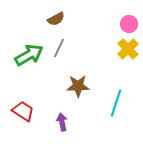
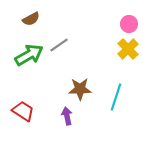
brown semicircle: moved 25 px left
gray line: moved 3 px up; rotated 30 degrees clockwise
brown star: moved 2 px right, 3 px down
cyan line: moved 6 px up
purple arrow: moved 5 px right, 6 px up
